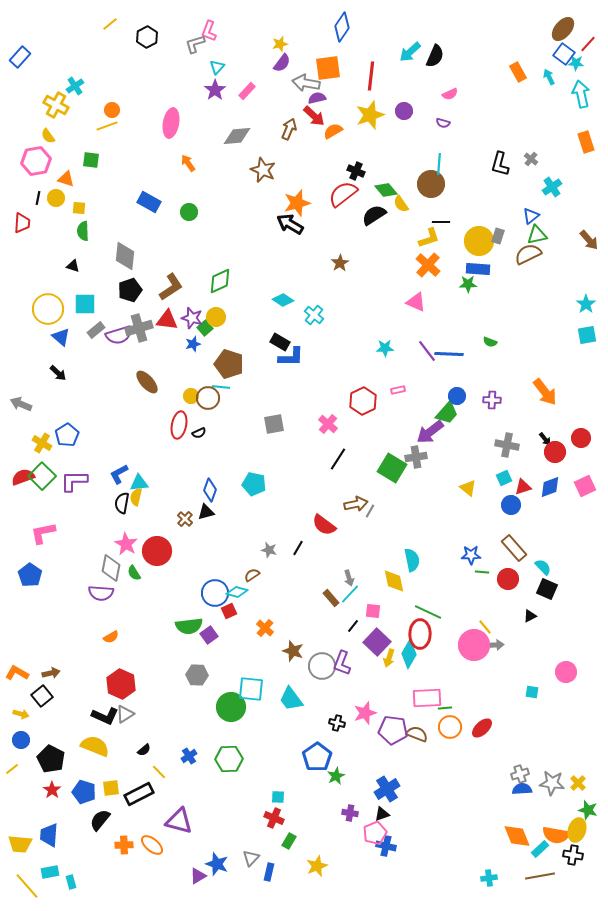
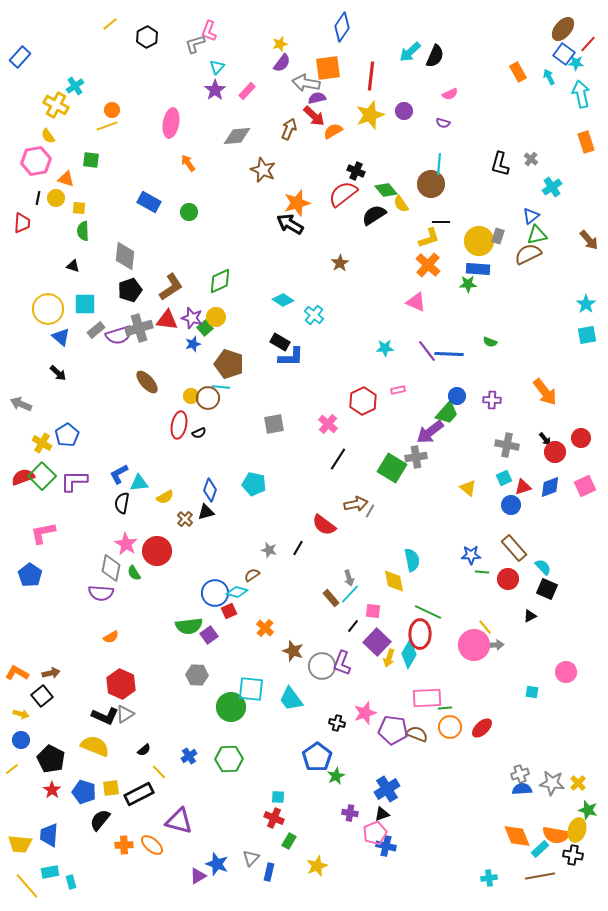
yellow semicircle at (136, 497): moved 29 px right; rotated 132 degrees counterclockwise
